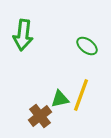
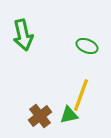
green arrow: rotated 20 degrees counterclockwise
green ellipse: rotated 15 degrees counterclockwise
green triangle: moved 9 px right, 16 px down
